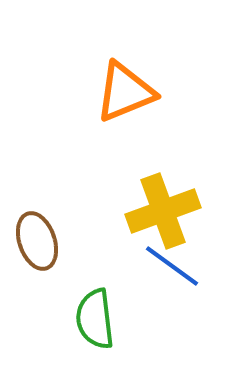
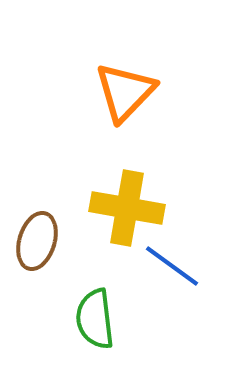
orange triangle: rotated 24 degrees counterclockwise
yellow cross: moved 36 px left, 3 px up; rotated 30 degrees clockwise
brown ellipse: rotated 36 degrees clockwise
